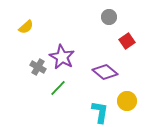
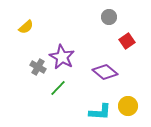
yellow circle: moved 1 px right, 5 px down
cyan L-shape: rotated 85 degrees clockwise
